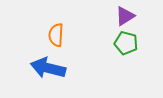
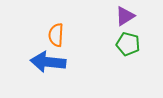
green pentagon: moved 2 px right, 1 px down
blue arrow: moved 6 px up; rotated 8 degrees counterclockwise
